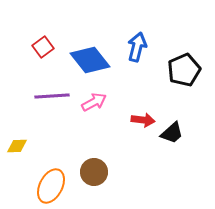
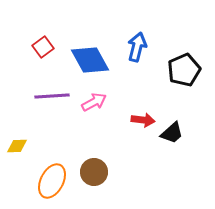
blue diamond: rotated 9 degrees clockwise
orange ellipse: moved 1 px right, 5 px up
